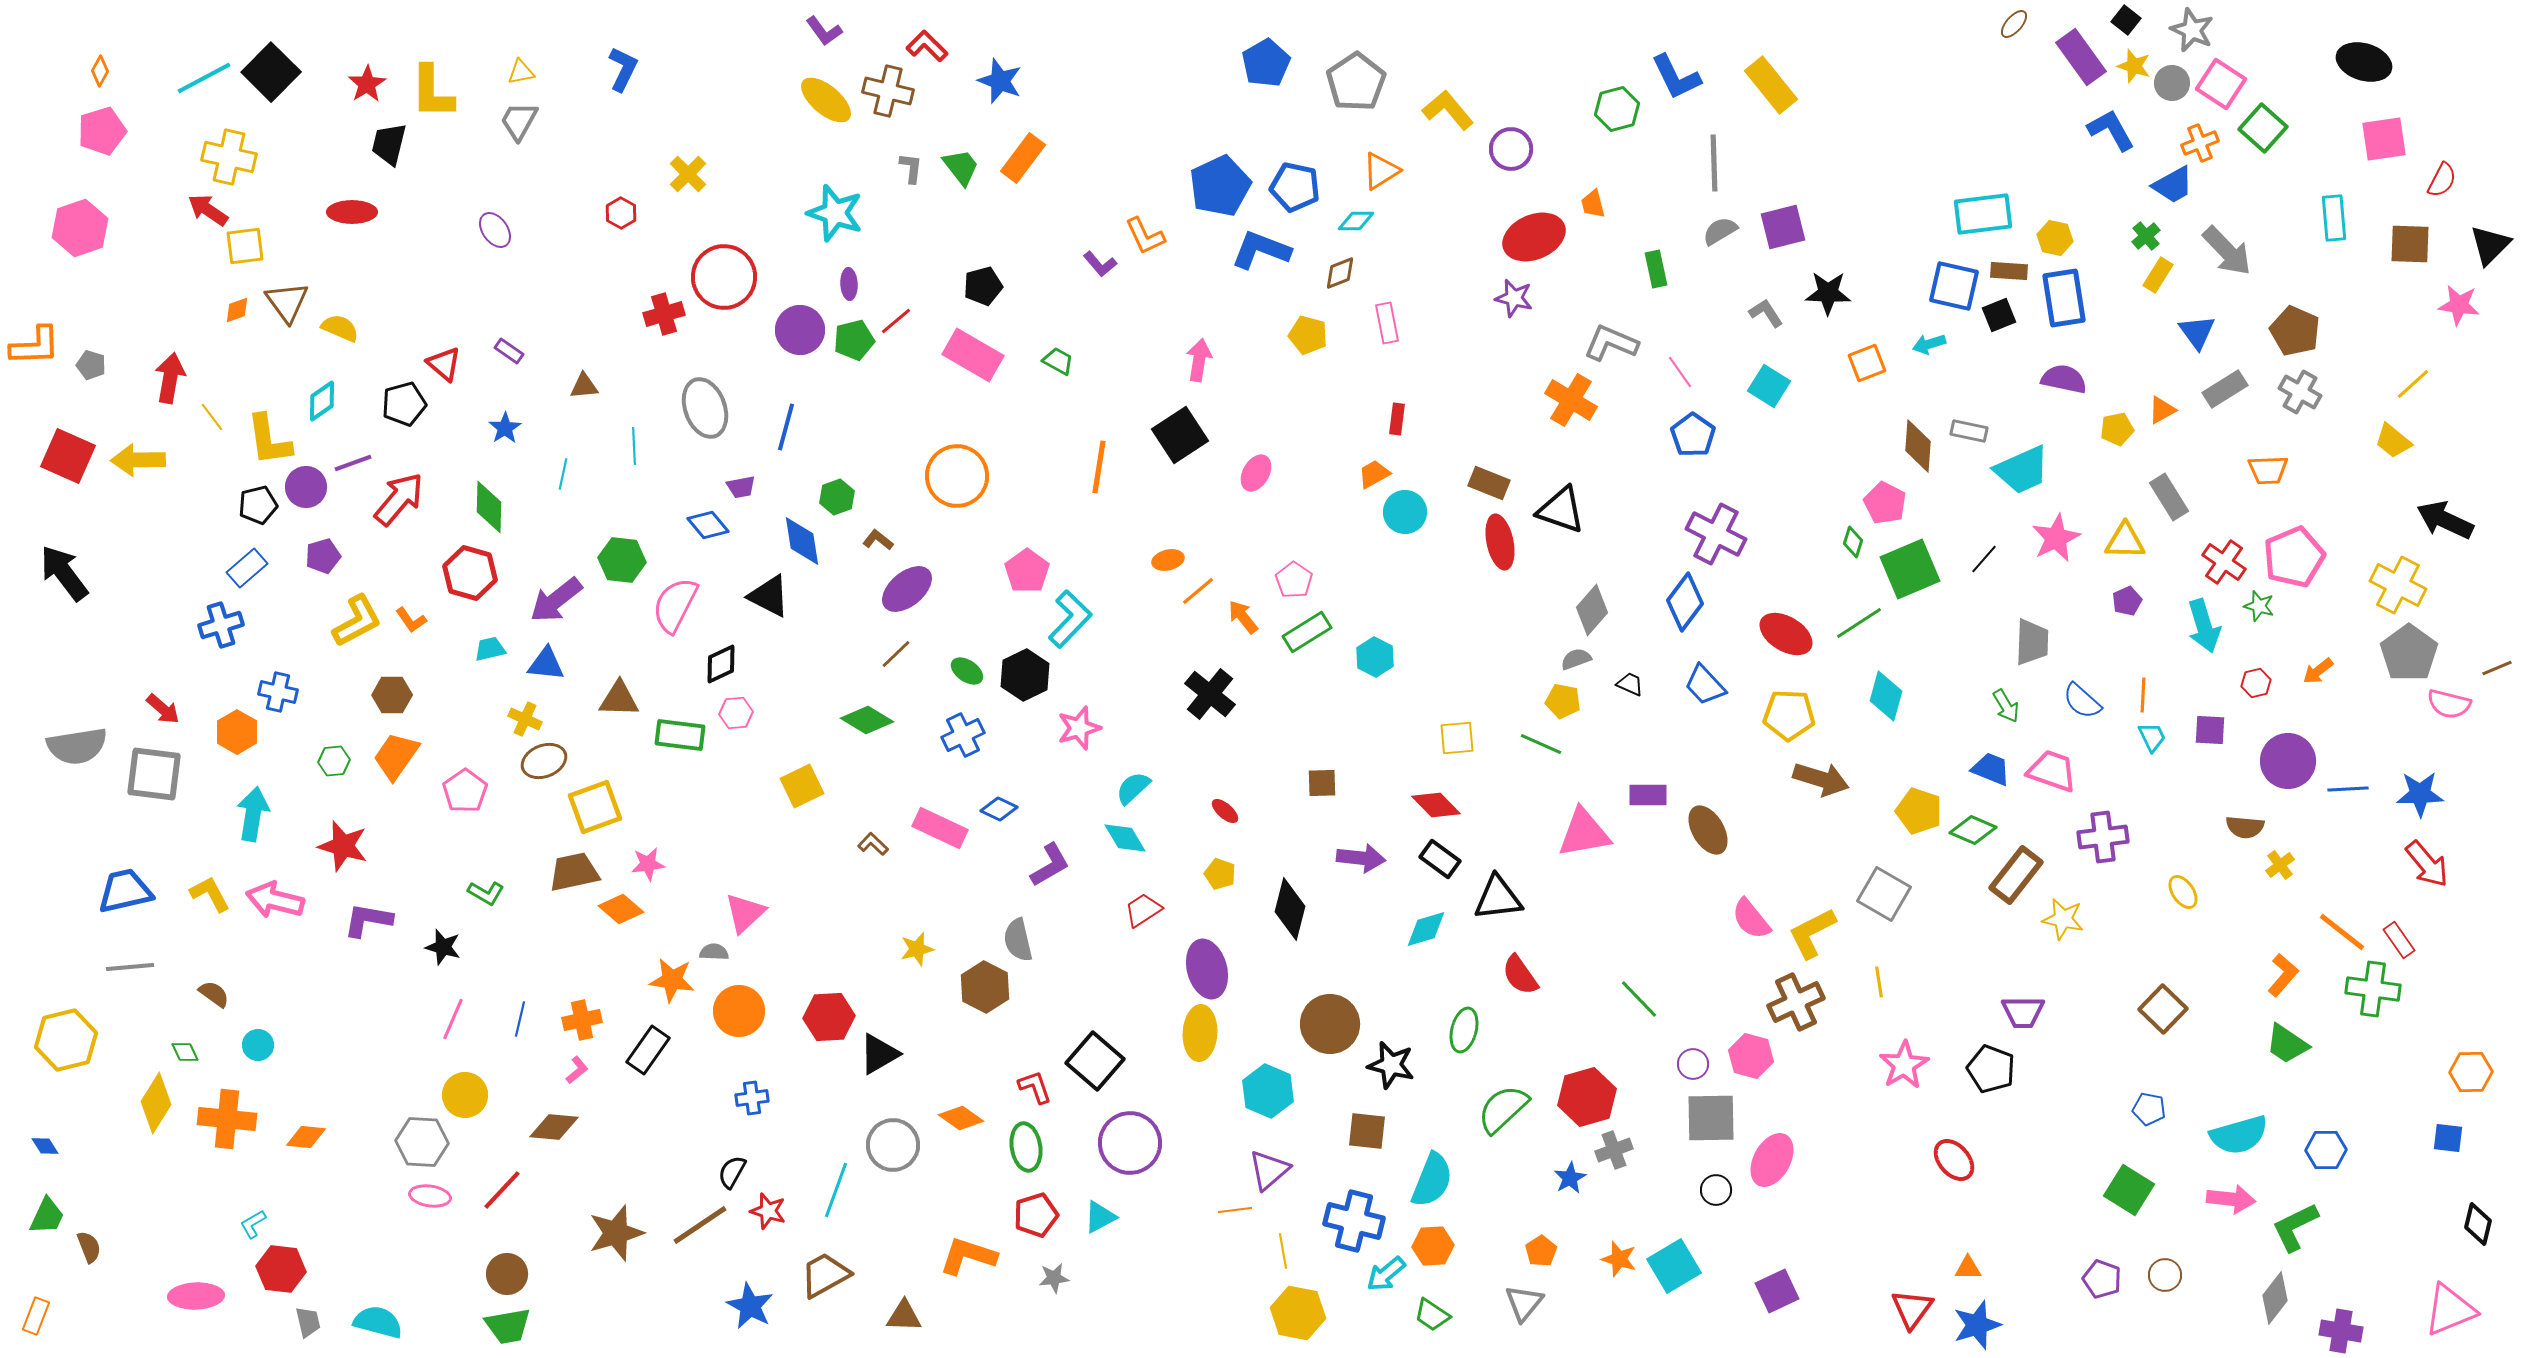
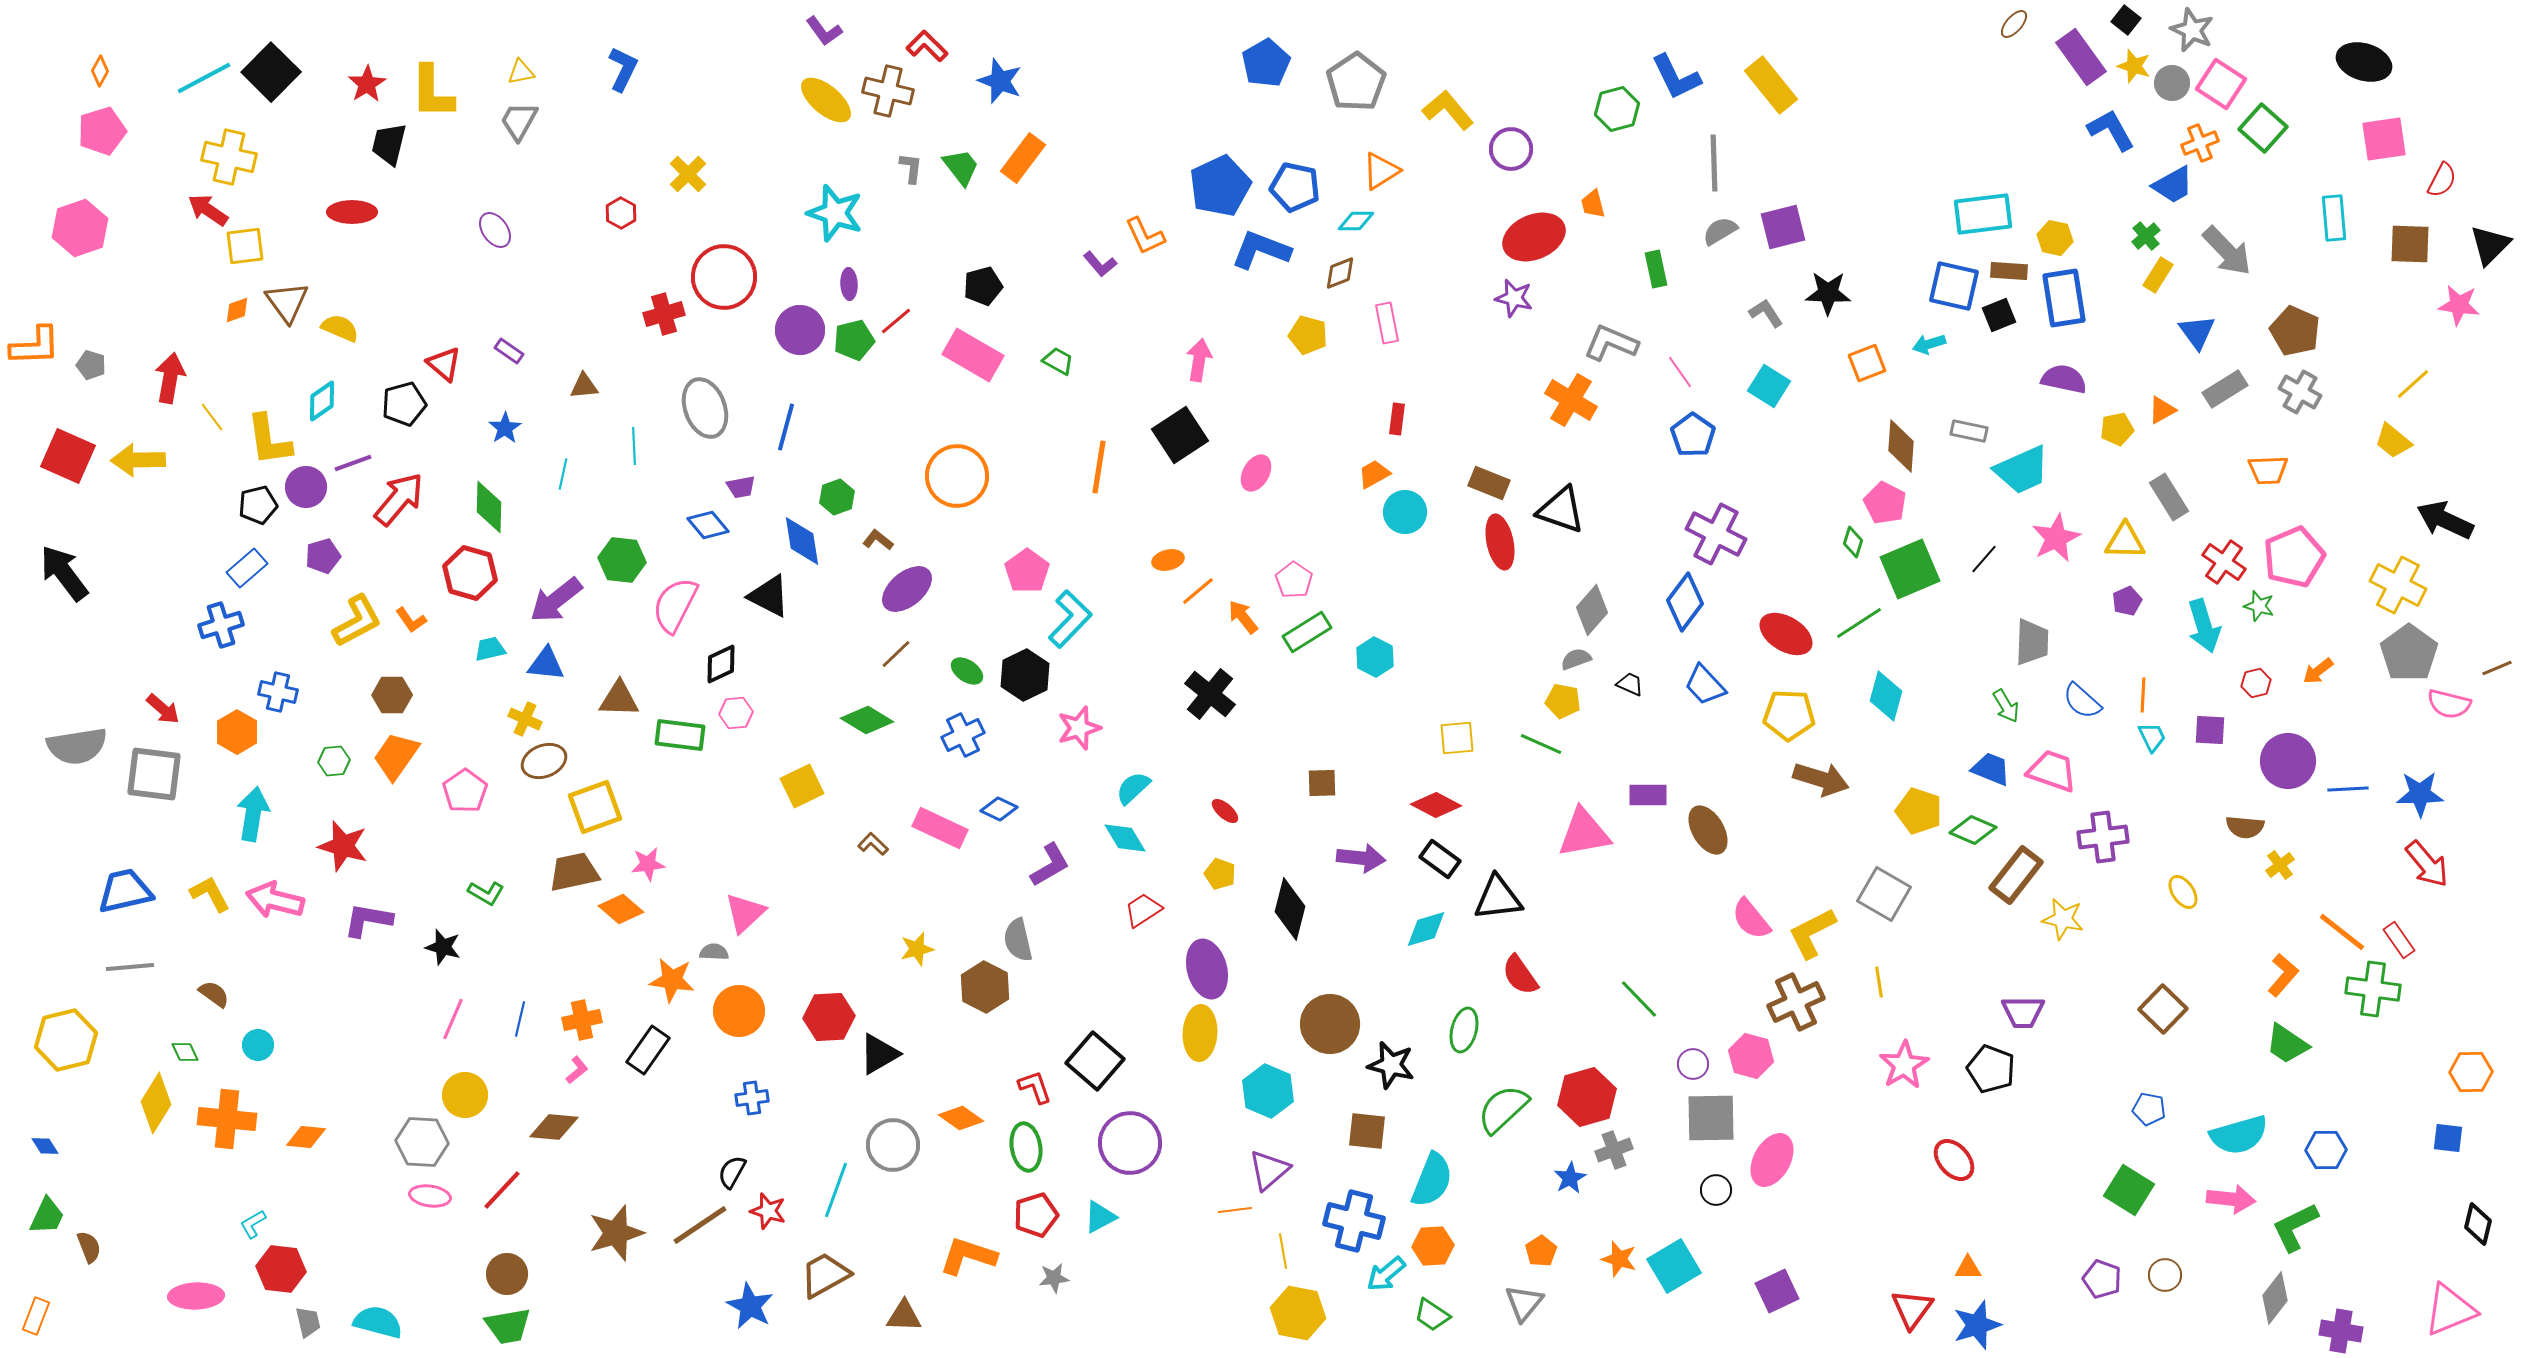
brown diamond at (1918, 446): moved 17 px left
red diamond at (1436, 805): rotated 18 degrees counterclockwise
